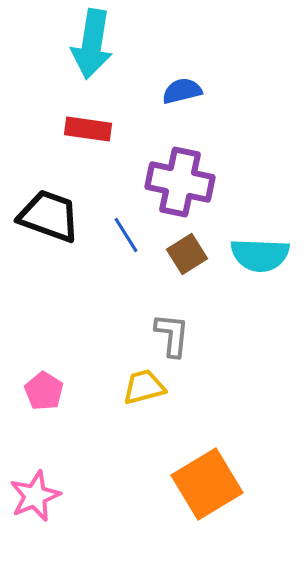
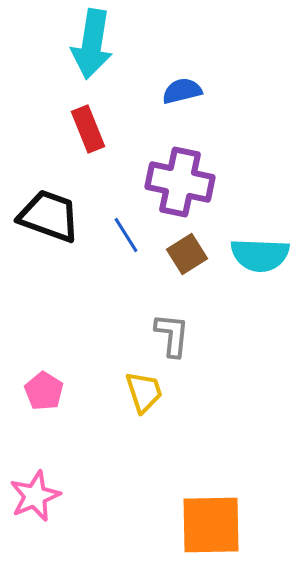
red rectangle: rotated 60 degrees clockwise
yellow trapezoid: moved 5 px down; rotated 87 degrees clockwise
orange square: moved 4 px right, 41 px down; rotated 30 degrees clockwise
